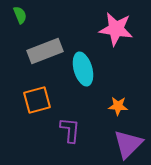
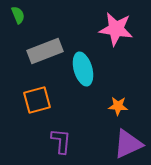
green semicircle: moved 2 px left
purple L-shape: moved 9 px left, 11 px down
purple triangle: rotated 20 degrees clockwise
